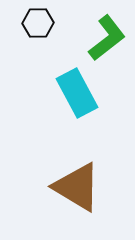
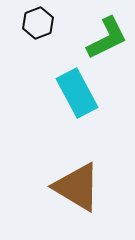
black hexagon: rotated 20 degrees counterclockwise
green L-shape: rotated 12 degrees clockwise
